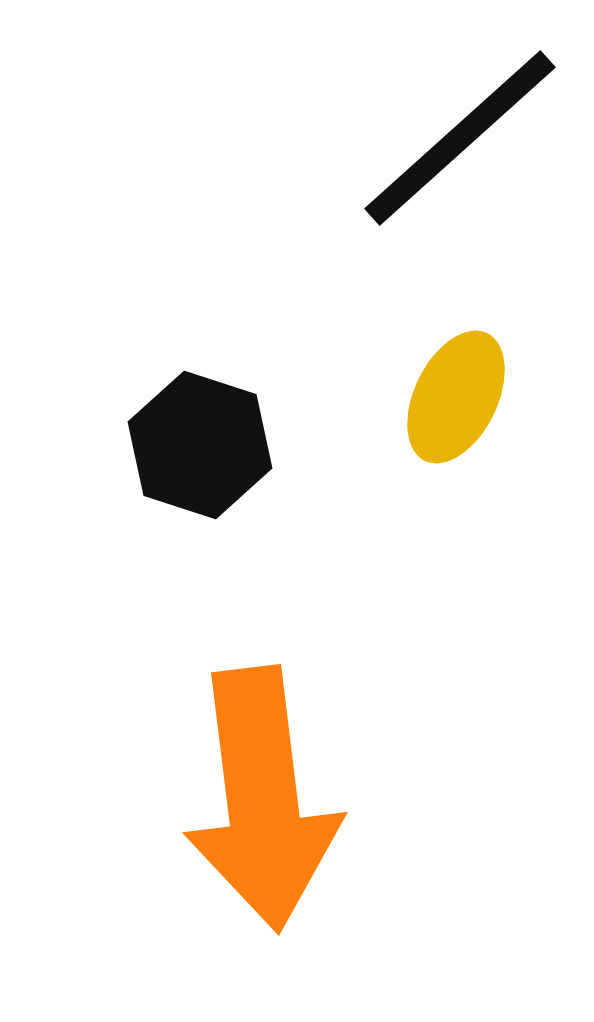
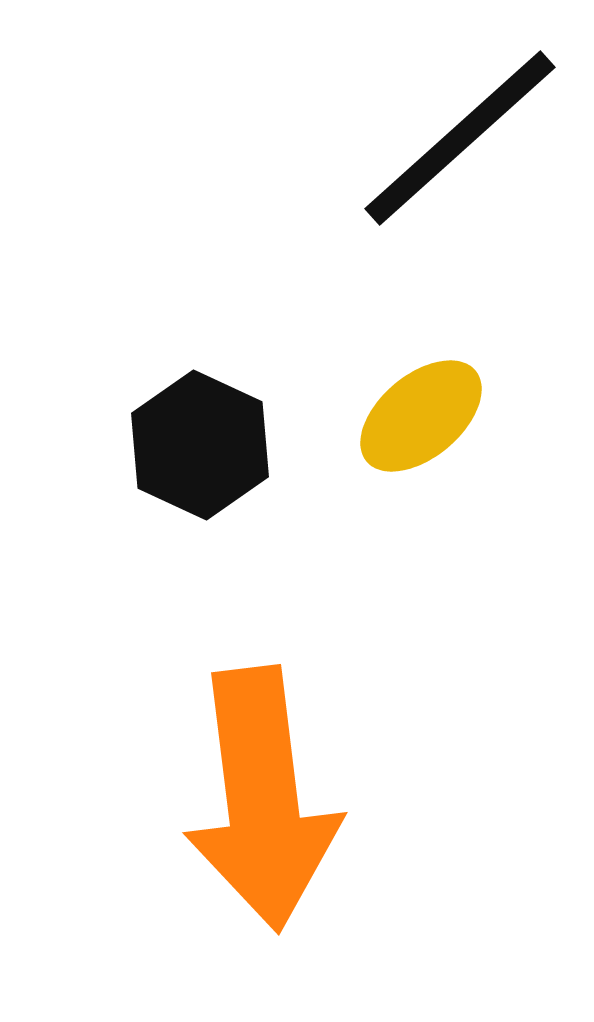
yellow ellipse: moved 35 px left, 19 px down; rotated 24 degrees clockwise
black hexagon: rotated 7 degrees clockwise
